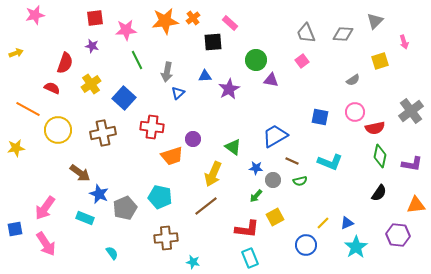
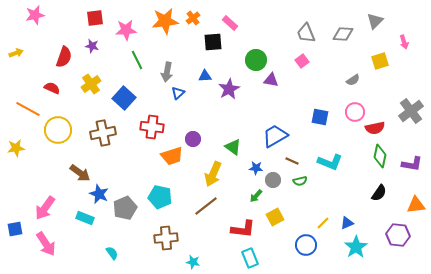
red semicircle at (65, 63): moved 1 px left, 6 px up
red L-shape at (247, 229): moved 4 px left
